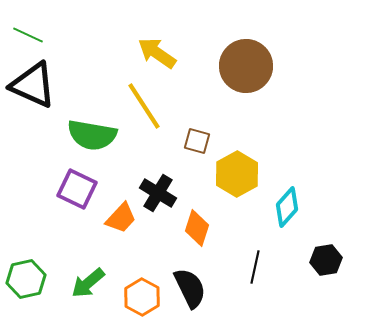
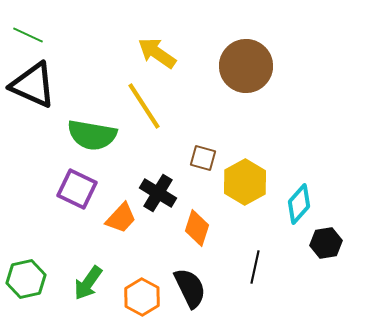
brown square: moved 6 px right, 17 px down
yellow hexagon: moved 8 px right, 8 px down
cyan diamond: moved 12 px right, 3 px up
black hexagon: moved 17 px up
green arrow: rotated 15 degrees counterclockwise
